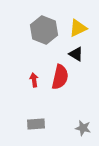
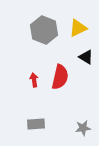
black triangle: moved 10 px right, 3 px down
gray star: rotated 21 degrees counterclockwise
